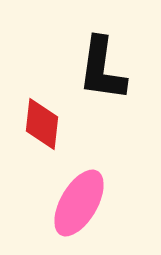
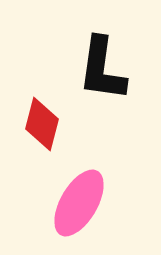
red diamond: rotated 8 degrees clockwise
